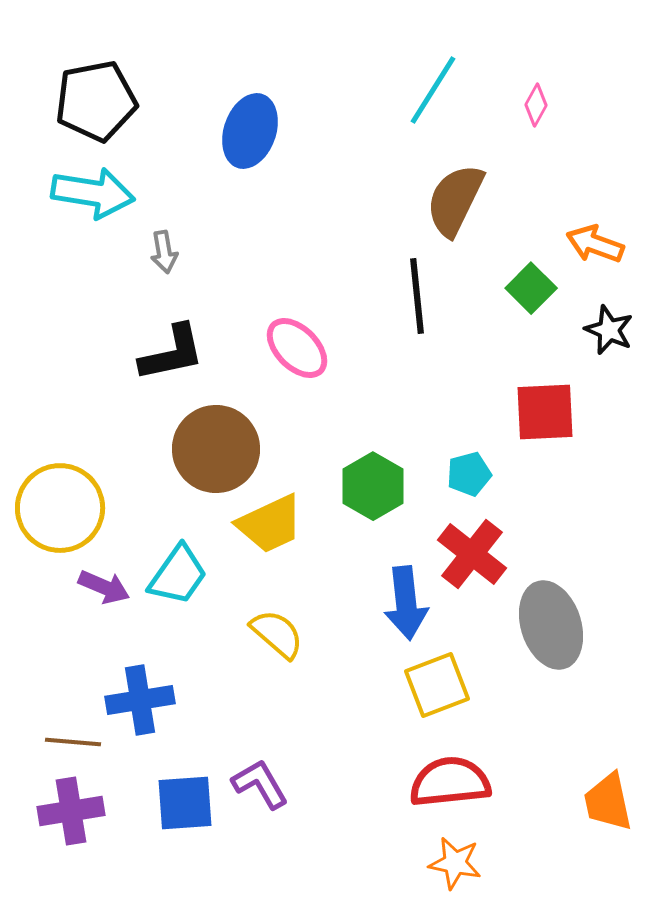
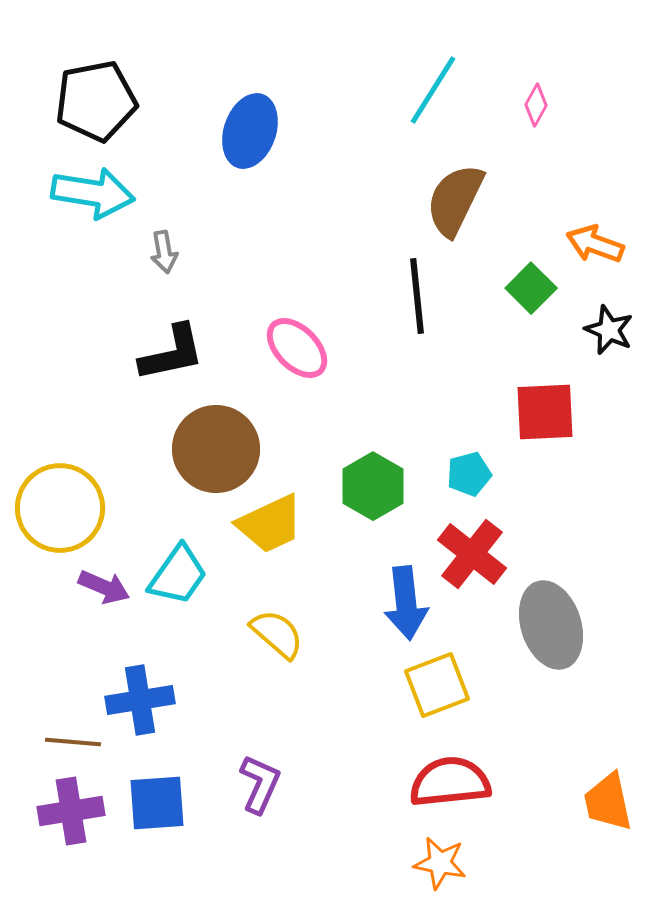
purple L-shape: rotated 54 degrees clockwise
blue square: moved 28 px left
orange star: moved 15 px left
